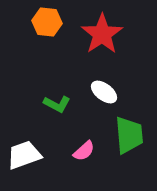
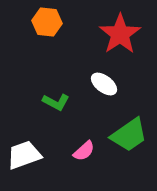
red star: moved 18 px right
white ellipse: moved 8 px up
green L-shape: moved 1 px left, 2 px up
green trapezoid: rotated 60 degrees clockwise
